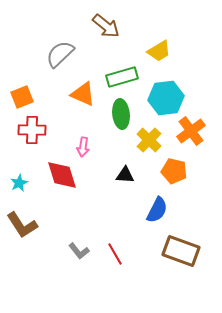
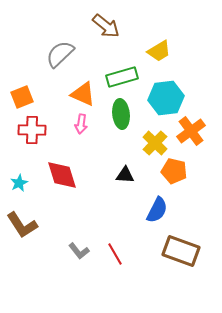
yellow cross: moved 6 px right, 3 px down
pink arrow: moved 2 px left, 23 px up
